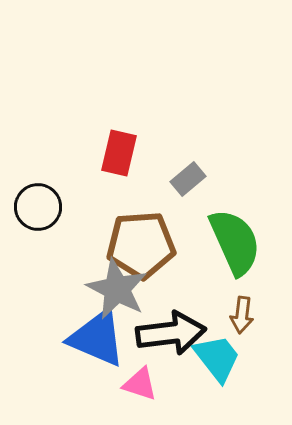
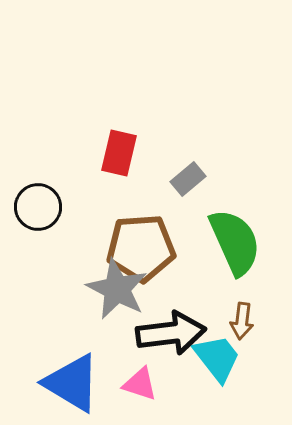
brown pentagon: moved 3 px down
brown arrow: moved 6 px down
blue triangle: moved 25 px left, 45 px down; rotated 8 degrees clockwise
